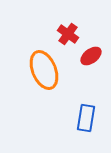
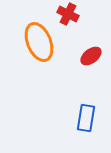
red cross: moved 20 px up; rotated 10 degrees counterclockwise
orange ellipse: moved 5 px left, 28 px up
